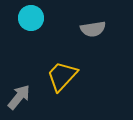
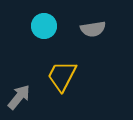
cyan circle: moved 13 px right, 8 px down
yellow trapezoid: rotated 16 degrees counterclockwise
